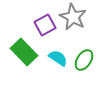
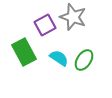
gray star: rotated 8 degrees counterclockwise
green rectangle: rotated 16 degrees clockwise
cyan semicircle: moved 1 px right
